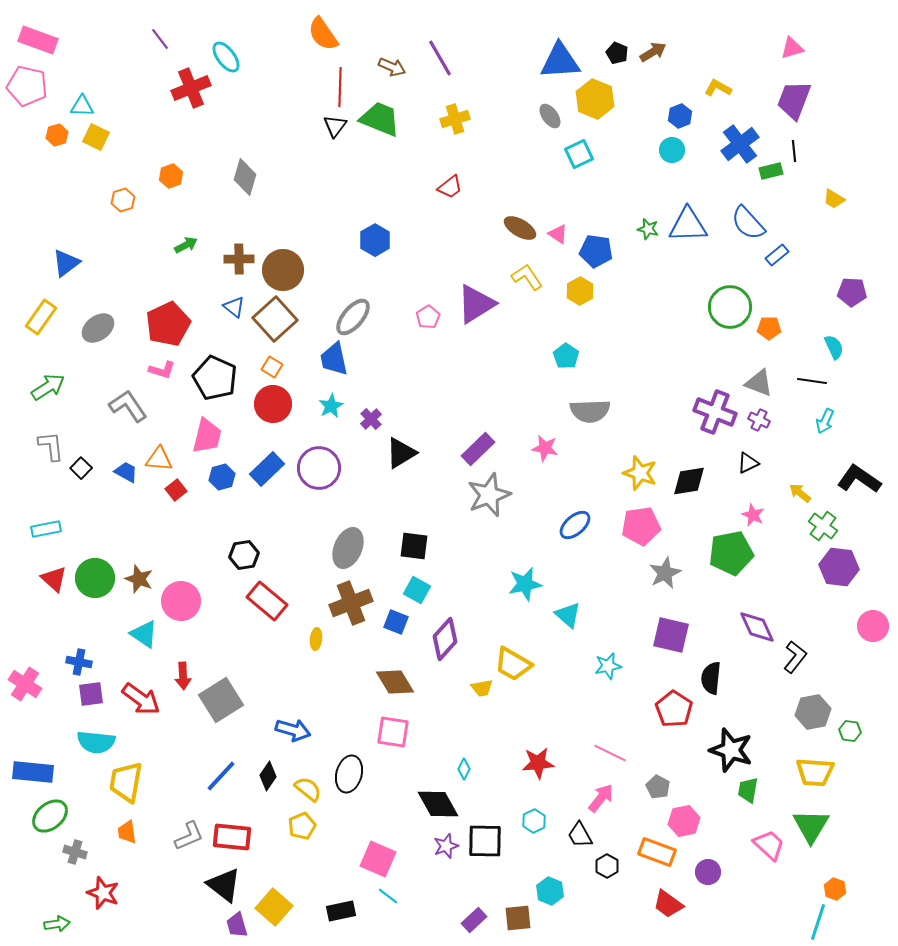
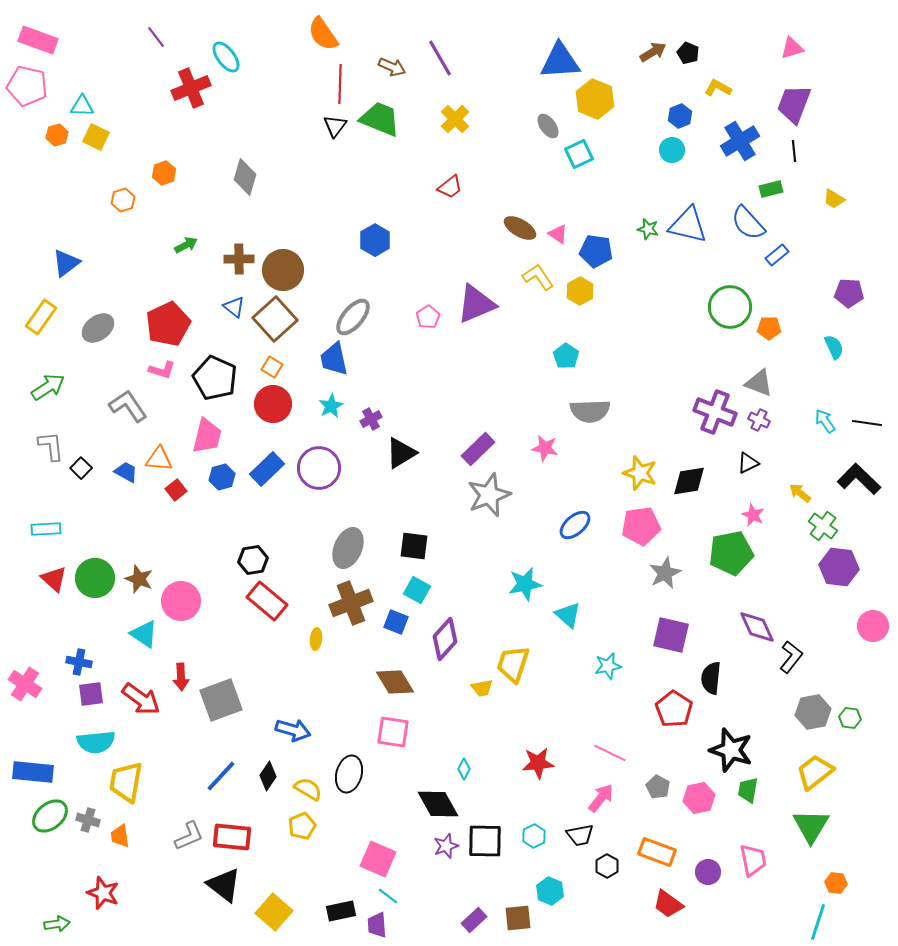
purple line at (160, 39): moved 4 px left, 2 px up
black pentagon at (617, 53): moved 71 px right
red line at (340, 87): moved 3 px up
purple trapezoid at (794, 100): moved 4 px down
gray ellipse at (550, 116): moved 2 px left, 10 px down
yellow cross at (455, 119): rotated 28 degrees counterclockwise
blue cross at (740, 144): moved 3 px up; rotated 6 degrees clockwise
green rectangle at (771, 171): moved 18 px down
orange hexagon at (171, 176): moved 7 px left, 3 px up
blue triangle at (688, 225): rotated 15 degrees clockwise
yellow L-shape at (527, 277): moved 11 px right
purple pentagon at (852, 292): moved 3 px left, 1 px down
purple triangle at (476, 304): rotated 9 degrees clockwise
black line at (812, 381): moved 55 px right, 42 px down
purple cross at (371, 419): rotated 15 degrees clockwise
cyan arrow at (825, 421): rotated 120 degrees clockwise
black L-shape at (859, 479): rotated 9 degrees clockwise
cyan rectangle at (46, 529): rotated 8 degrees clockwise
black hexagon at (244, 555): moved 9 px right, 5 px down
black L-shape at (795, 657): moved 4 px left
yellow trapezoid at (513, 664): rotated 78 degrees clockwise
red arrow at (183, 676): moved 2 px left, 1 px down
gray square at (221, 700): rotated 12 degrees clockwise
green hexagon at (850, 731): moved 13 px up
cyan semicircle at (96, 742): rotated 12 degrees counterclockwise
yellow trapezoid at (815, 772): rotated 138 degrees clockwise
yellow semicircle at (308, 789): rotated 8 degrees counterclockwise
cyan hexagon at (534, 821): moved 15 px down
pink hexagon at (684, 821): moved 15 px right, 23 px up
orange trapezoid at (127, 832): moved 7 px left, 4 px down
black trapezoid at (580, 835): rotated 72 degrees counterclockwise
pink trapezoid at (769, 845): moved 16 px left, 15 px down; rotated 36 degrees clockwise
gray cross at (75, 852): moved 13 px right, 32 px up
orange hexagon at (835, 889): moved 1 px right, 6 px up; rotated 15 degrees counterclockwise
yellow square at (274, 907): moved 5 px down
purple trapezoid at (237, 925): moved 140 px right; rotated 12 degrees clockwise
